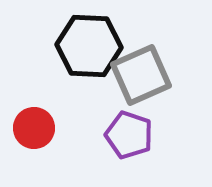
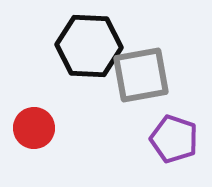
gray square: rotated 14 degrees clockwise
purple pentagon: moved 45 px right, 4 px down
